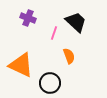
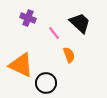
black trapezoid: moved 4 px right, 1 px down
pink line: rotated 56 degrees counterclockwise
orange semicircle: moved 1 px up
black circle: moved 4 px left
